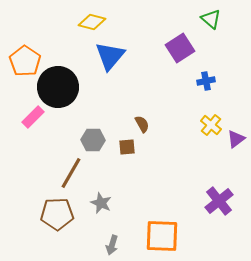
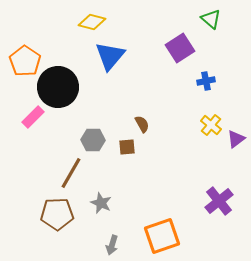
orange square: rotated 21 degrees counterclockwise
